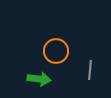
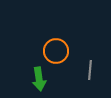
green arrow: rotated 75 degrees clockwise
